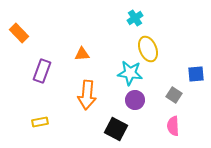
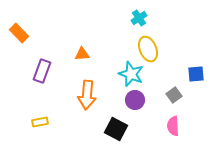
cyan cross: moved 4 px right
cyan star: moved 1 px right, 1 px down; rotated 15 degrees clockwise
gray square: rotated 21 degrees clockwise
